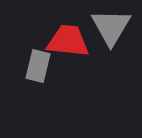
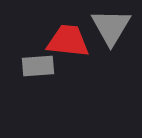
gray rectangle: rotated 72 degrees clockwise
